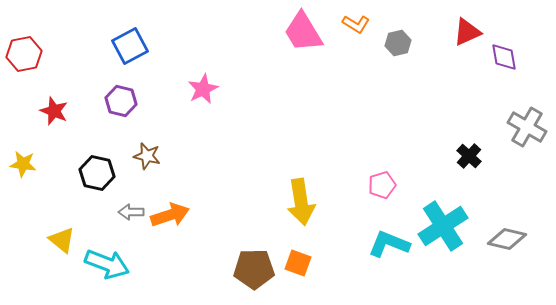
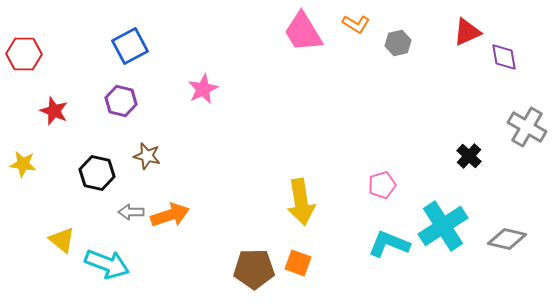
red hexagon: rotated 12 degrees clockwise
